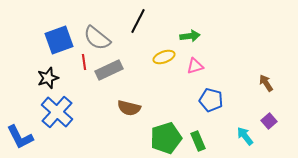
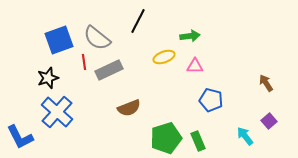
pink triangle: rotated 18 degrees clockwise
brown semicircle: rotated 35 degrees counterclockwise
